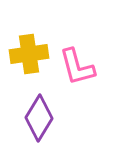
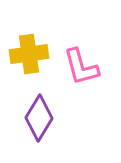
pink L-shape: moved 4 px right
